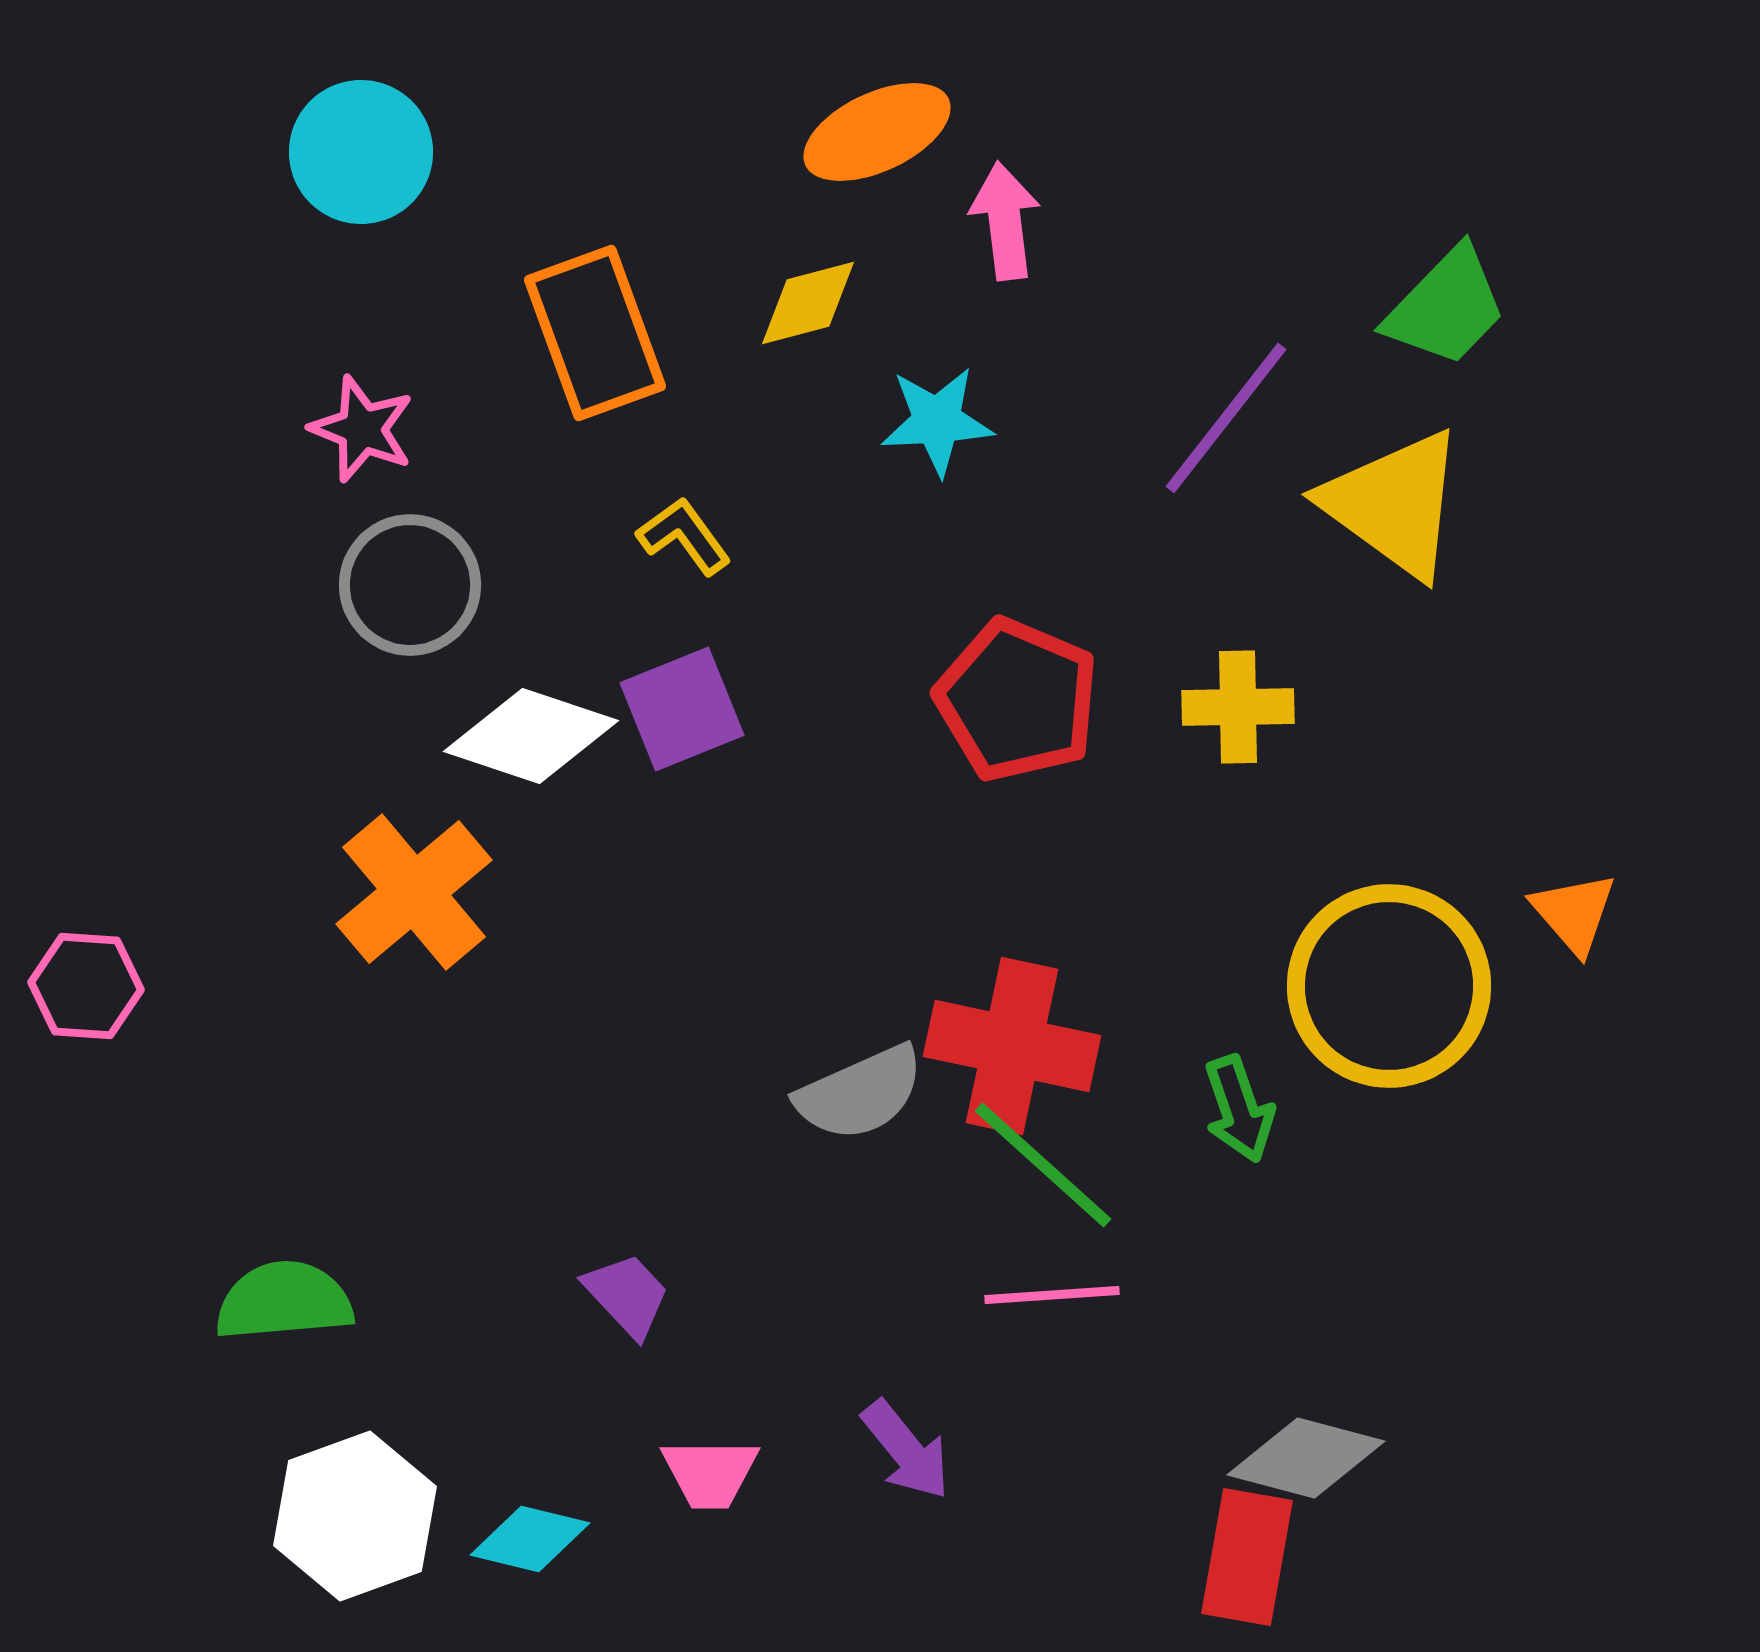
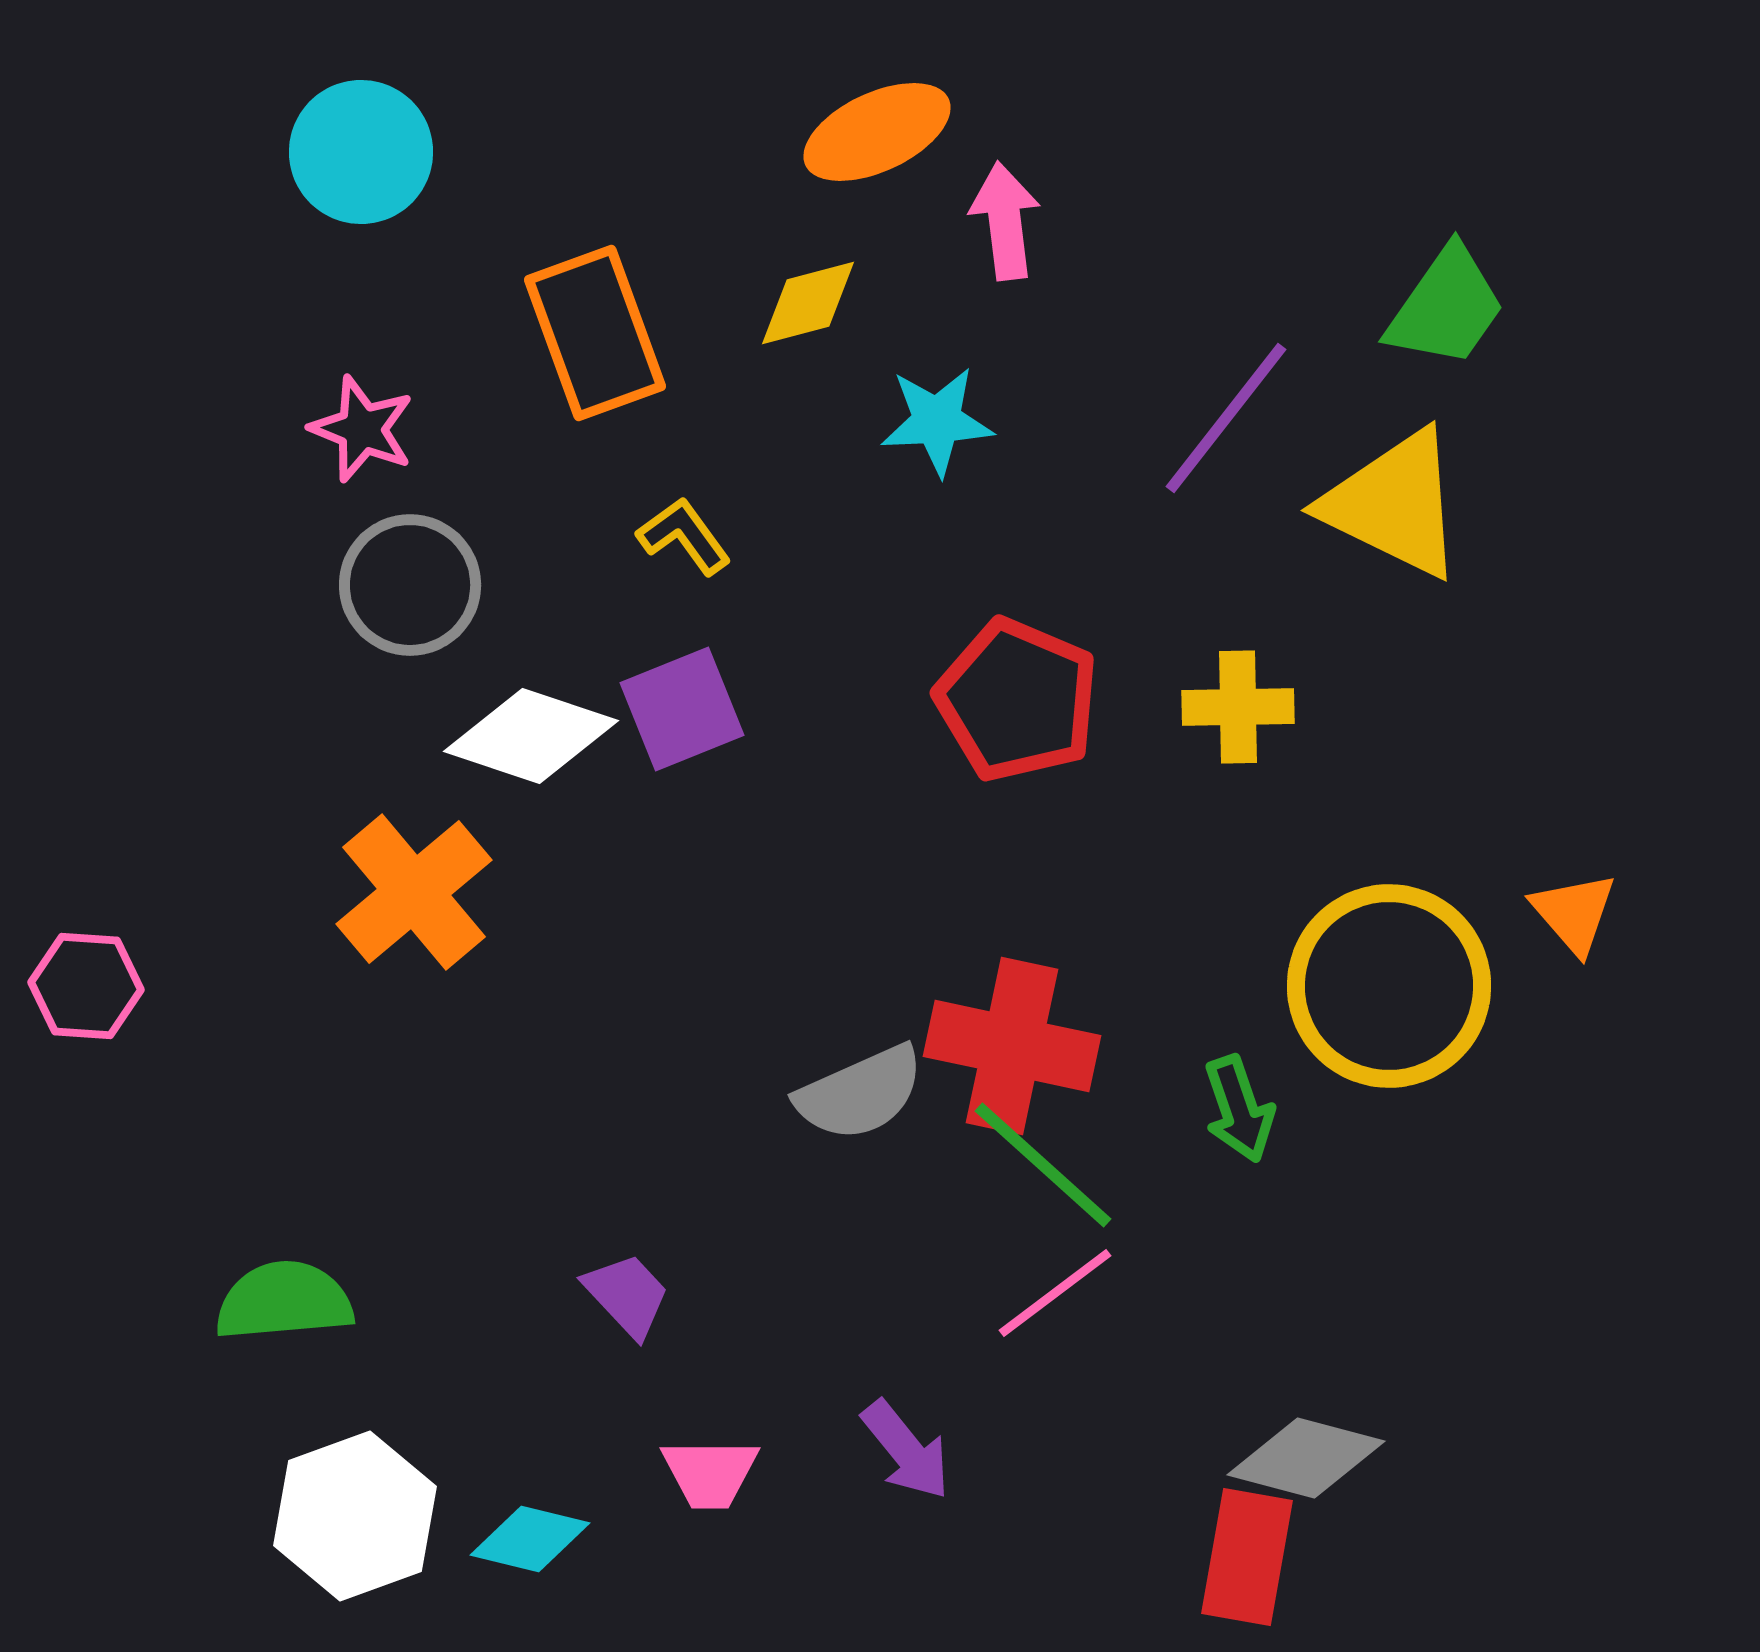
green trapezoid: rotated 9 degrees counterclockwise
yellow triangle: rotated 10 degrees counterclockwise
pink line: moved 3 px right, 2 px up; rotated 33 degrees counterclockwise
